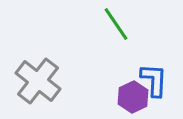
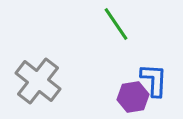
purple hexagon: rotated 16 degrees clockwise
